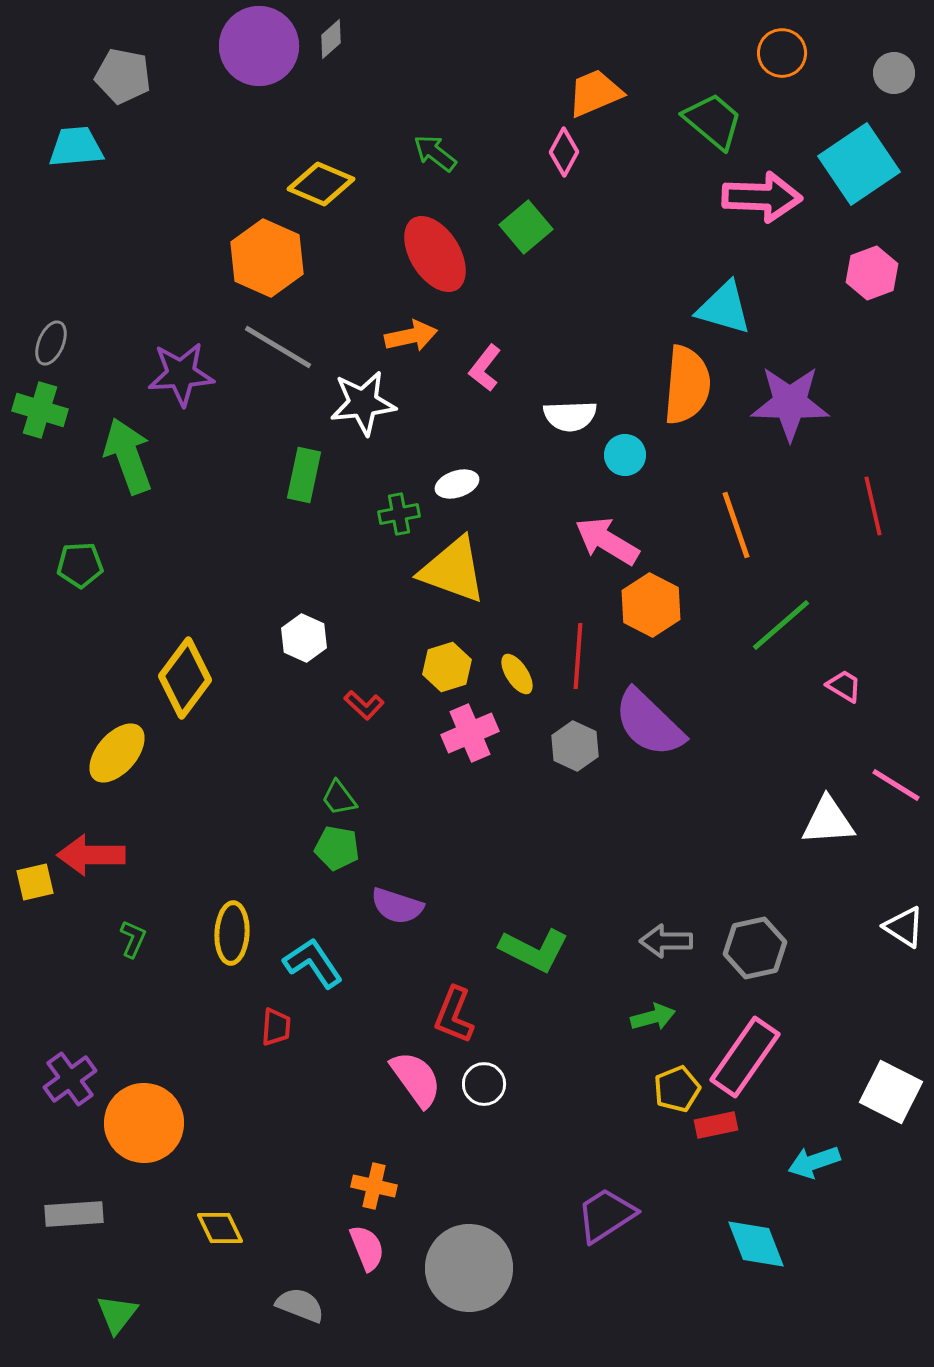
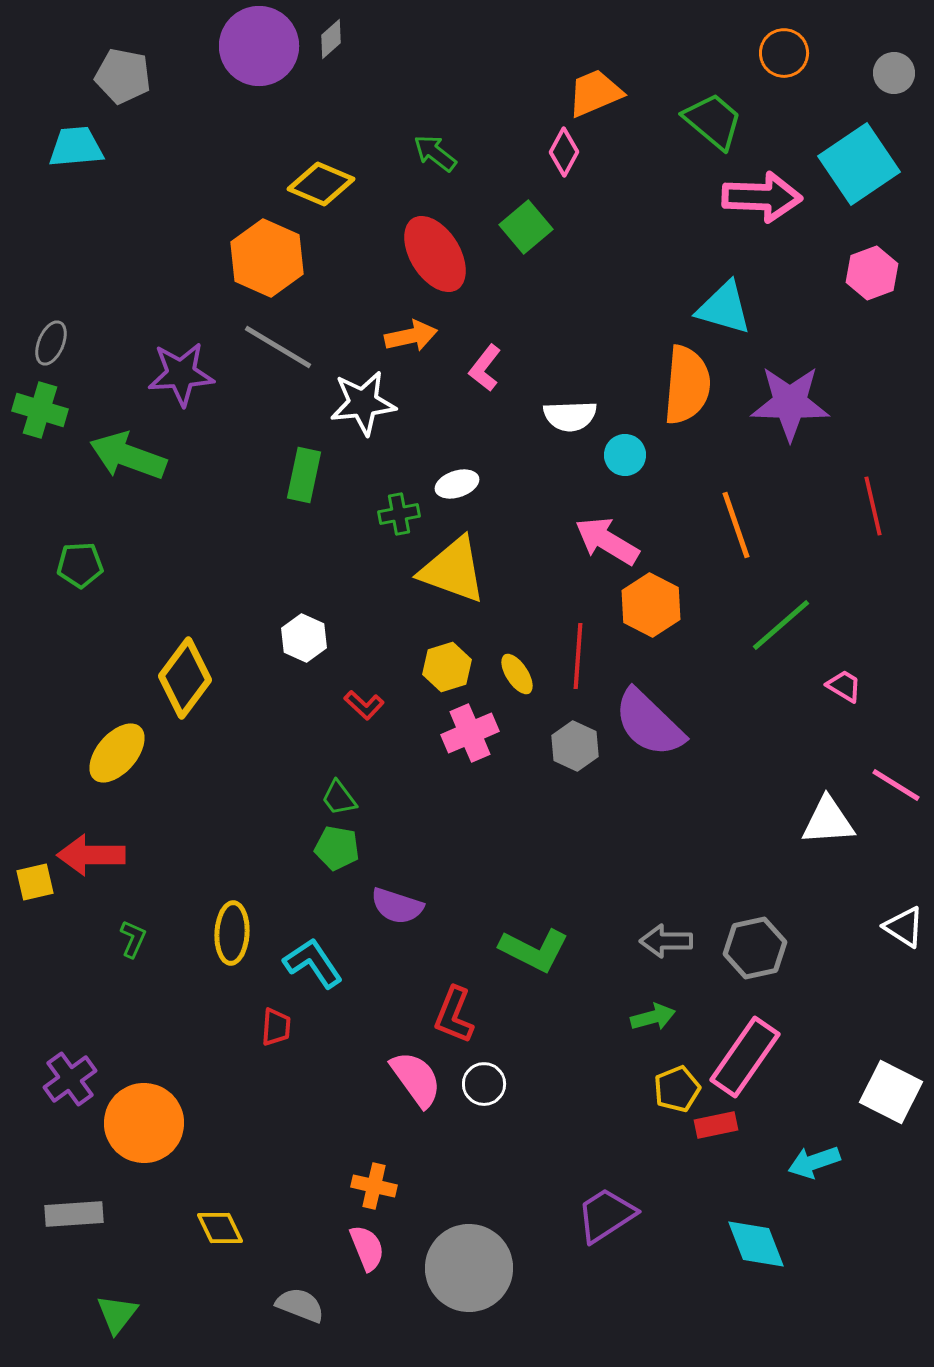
orange circle at (782, 53): moved 2 px right
green arrow at (128, 456): rotated 50 degrees counterclockwise
